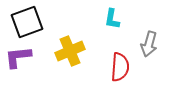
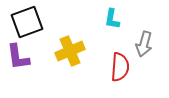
gray arrow: moved 5 px left
purple L-shape: rotated 92 degrees counterclockwise
